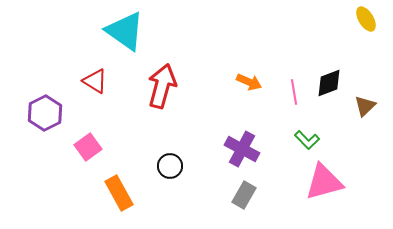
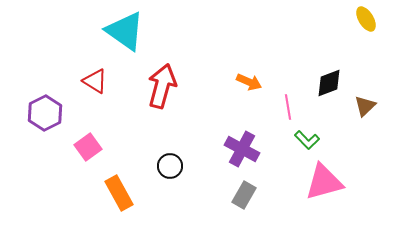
pink line: moved 6 px left, 15 px down
